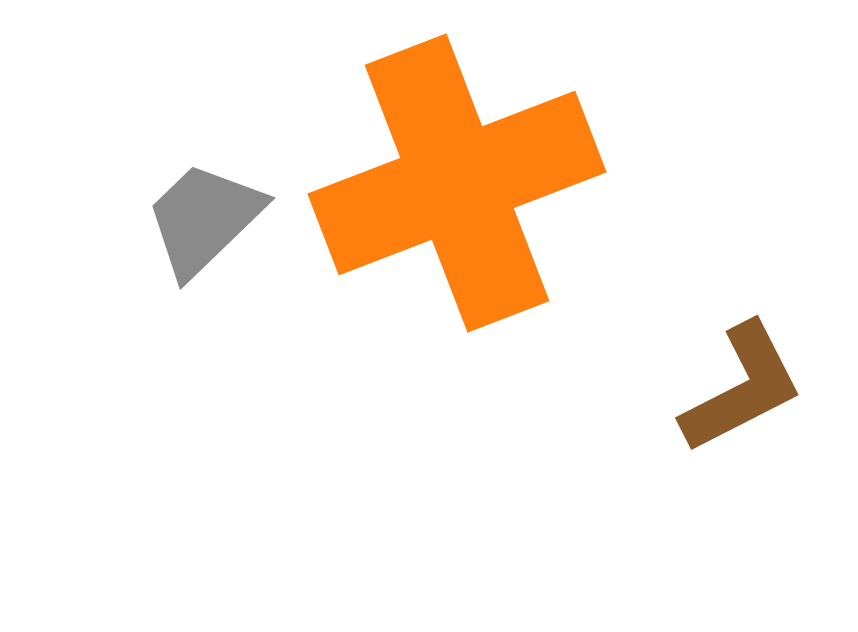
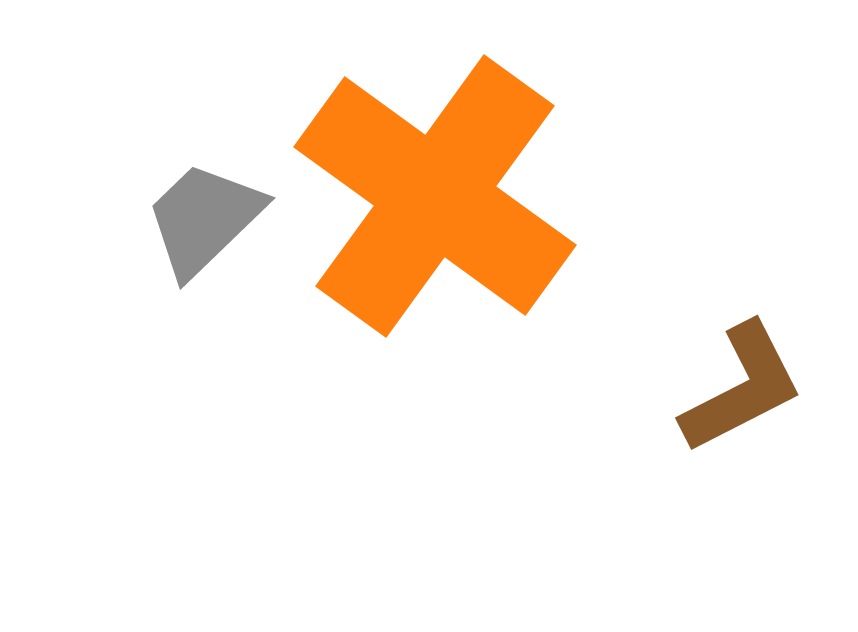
orange cross: moved 22 px left, 13 px down; rotated 33 degrees counterclockwise
